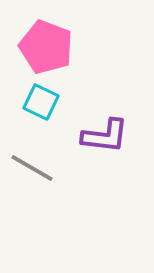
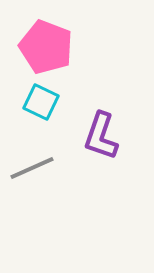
purple L-shape: moved 4 px left; rotated 102 degrees clockwise
gray line: rotated 54 degrees counterclockwise
